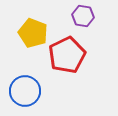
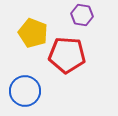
purple hexagon: moved 1 px left, 1 px up
red pentagon: rotated 30 degrees clockwise
